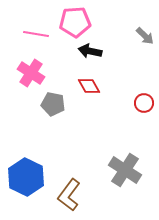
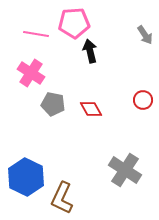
pink pentagon: moved 1 px left, 1 px down
gray arrow: moved 1 px up; rotated 12 degrees clockwise
black arrow: rotated 65 degrees clockwise
red diamond: moved 2 px right, 23 px down
red circle: moved 1 px left, 3 px up
brown L-shape: moved 7 px left, 3 px down; rotated 12 degrees counterclockwise
